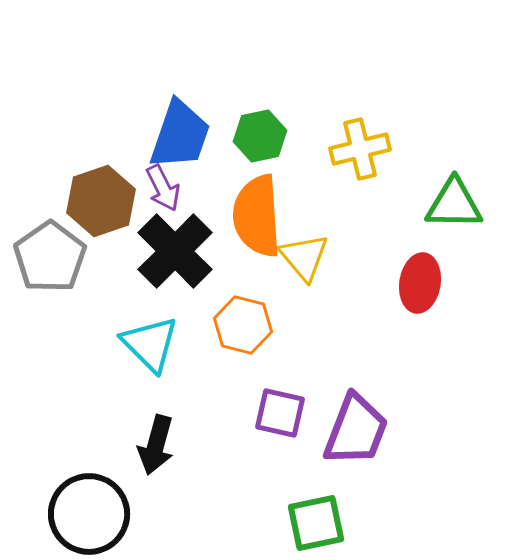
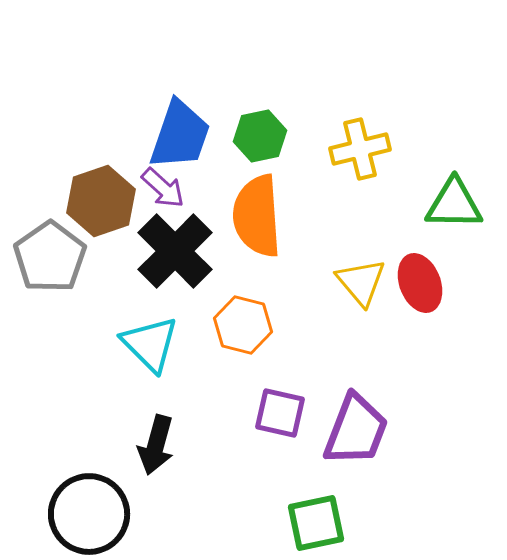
purple arrow: rotated 21 degrees counterclockwise
yellow triangle: moved 57 px right, 25 px down
red ellipse: rotated 30 degrees counterclockwise
